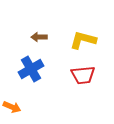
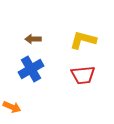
brown arrow: moved 6 px left, 2 px down
